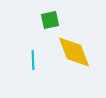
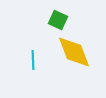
green square: moved 8 px right; rotated 36 degrees clockwise
